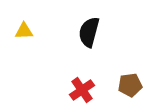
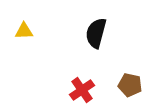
black semicircle: moved 7 px right, 1 px down
brown pentagon: rotated 20 degrees clockwise
